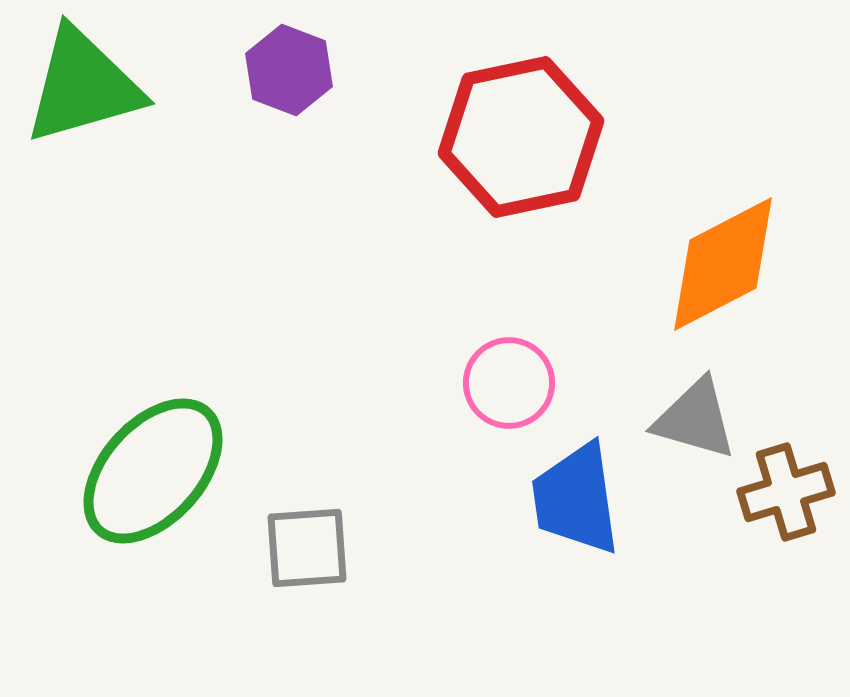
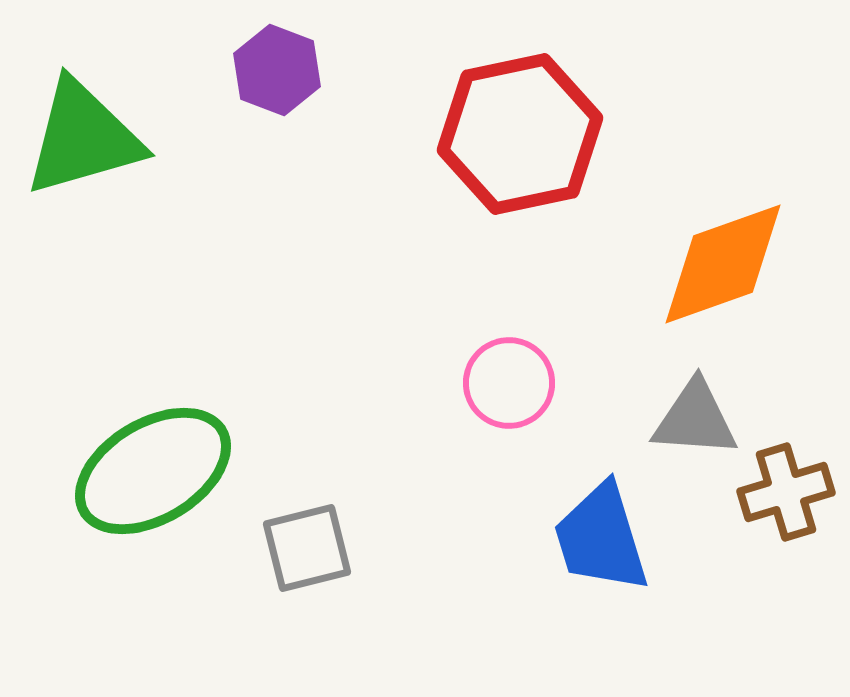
purple hexagon: moved 12 px left
green triangle: moved 52 px down
red hexagon: moved 1 px left, 3 px up
orange diamond: rotated 8 degrees clockwise
gray triangle: rotated 12 degrees counterclockwise
green ellipse: rotated 17 degrees clockwise
blue trapezoid: moved 25 px right, 39 px down; rotated 9 degrees counterclockwise
gray square: rotated 10 degrees counterclockwise
